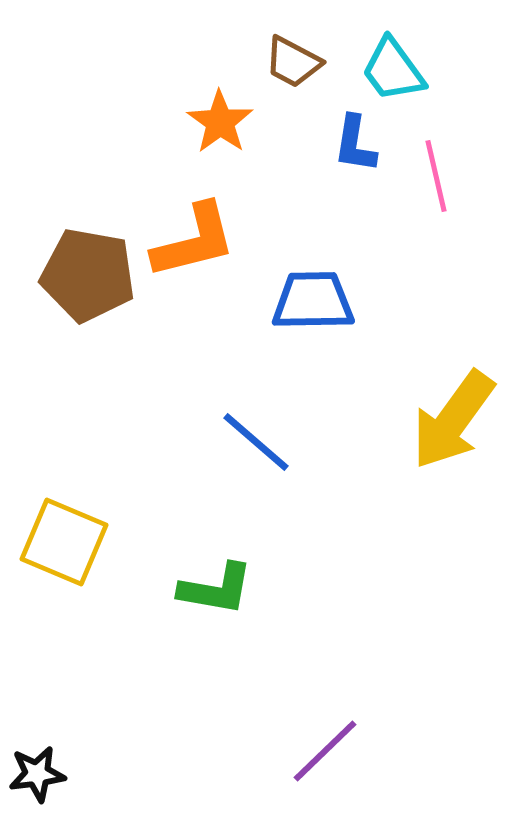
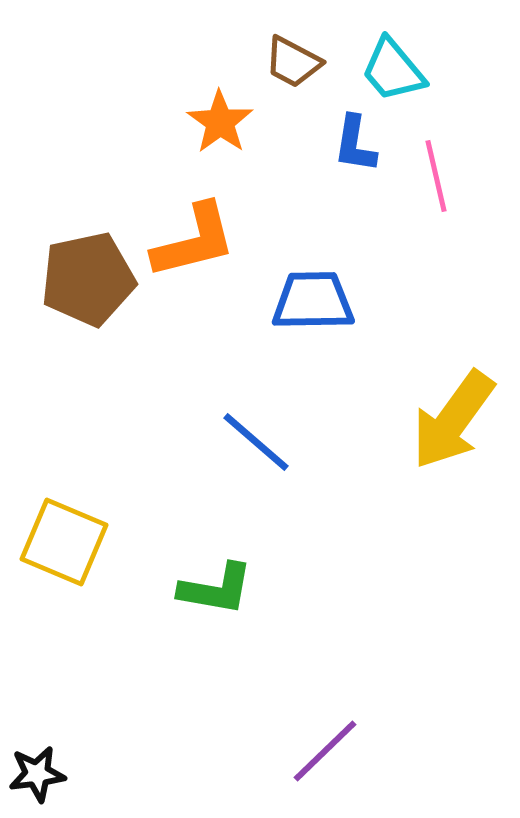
cyan trapezoid: rotated 4 degrees counterclockwise
brown pentagon: moved 4 px down; rotated 22 degrees counterclockwise
